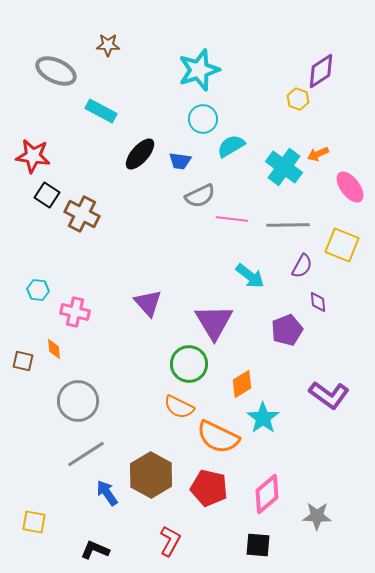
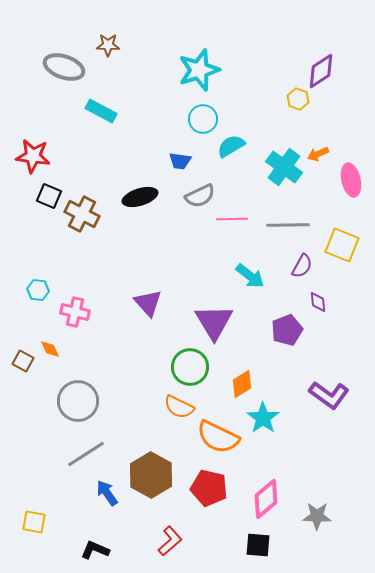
gray ellipse at (56, 71): moved 8 px right, 4 px up; rotated 6 degrees counterclockwise
black ellipse at (140, 154): moved 43 px down; rotated 32 degrees clockwise
pink ellipse at (350, 187): moved 1 px right, 7 px up; rotated 24 degrees clockwise
black square at (47, 195): moved 2 px right, 1 px down; rotated 10 degrees counterclockwise
pink line at (232, 219): rotated 8 degrees counterclockwise
orange diamond at (54, 349): moved 4 px left; rotated 20 degrees counterclockwise
brown square at (23, 361): rotated 15 degrees clockwise
green circle at (189, 364): moved 1 px right, 3 px down
pink diamond at (267, 494): moved 1 px left, 5 px down
red L-shape at (170, 541): rotated 20 degrees clockwise
